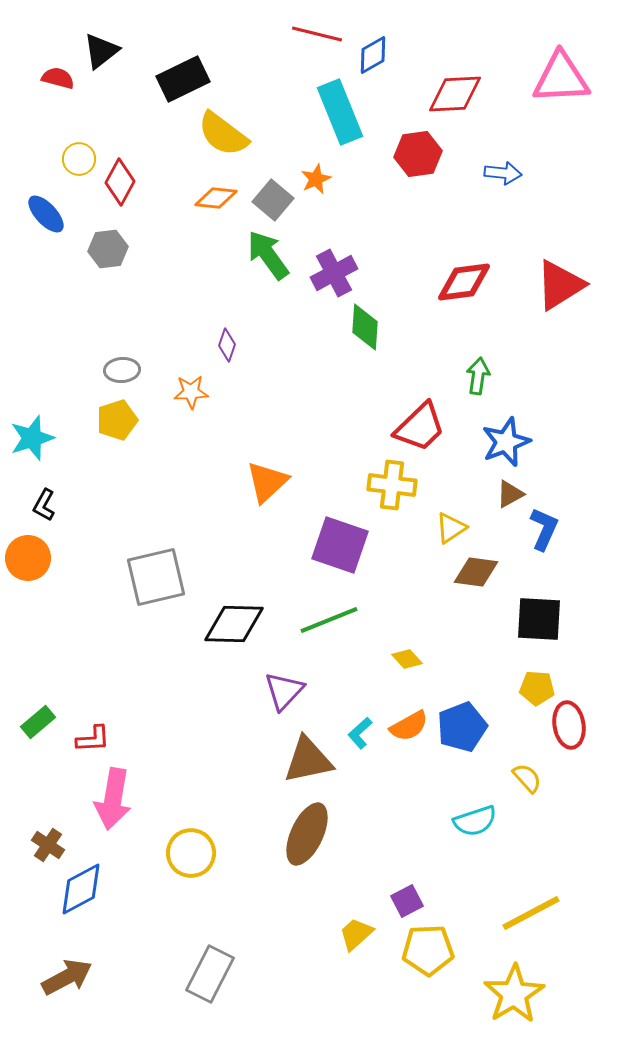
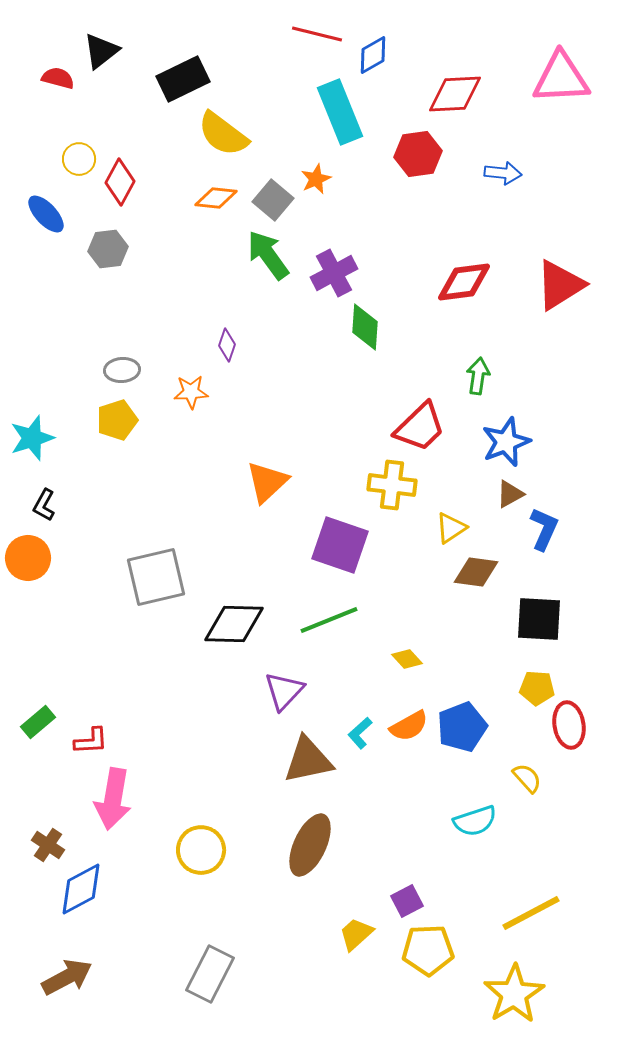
red L-shape at (93, 739): moved 2 px left, 2 px down
brown ellipse at (307, 834): moved 3 px right, 11 px down
yellow circle at (191, 853): moved 10 px right, 3 px up
